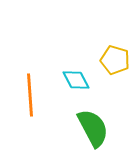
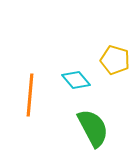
cyan diamond: rotated 12 degrees counterclockwise
orange line: rotated 9 degrees clockwise
